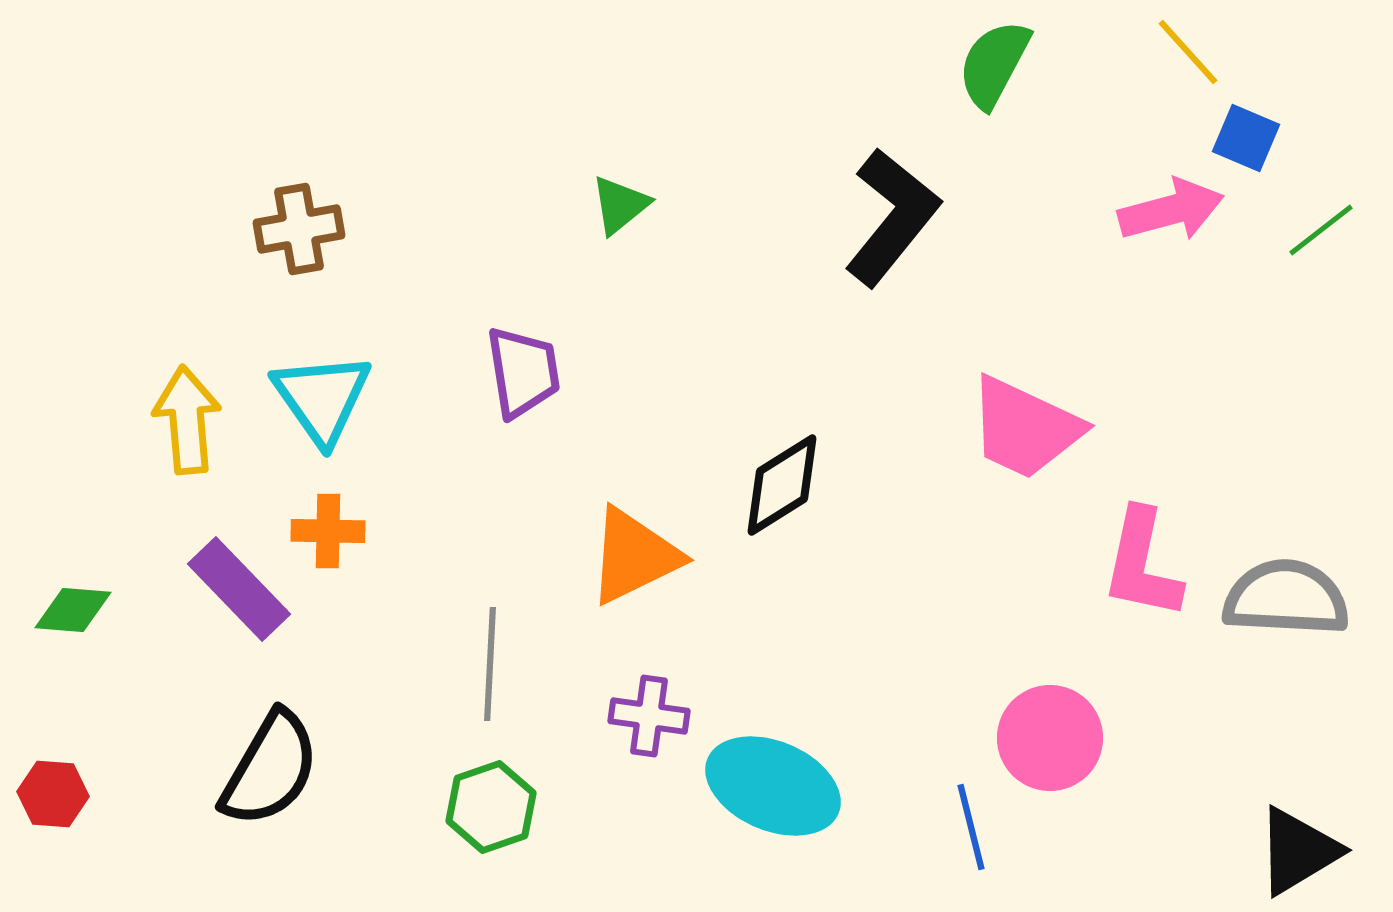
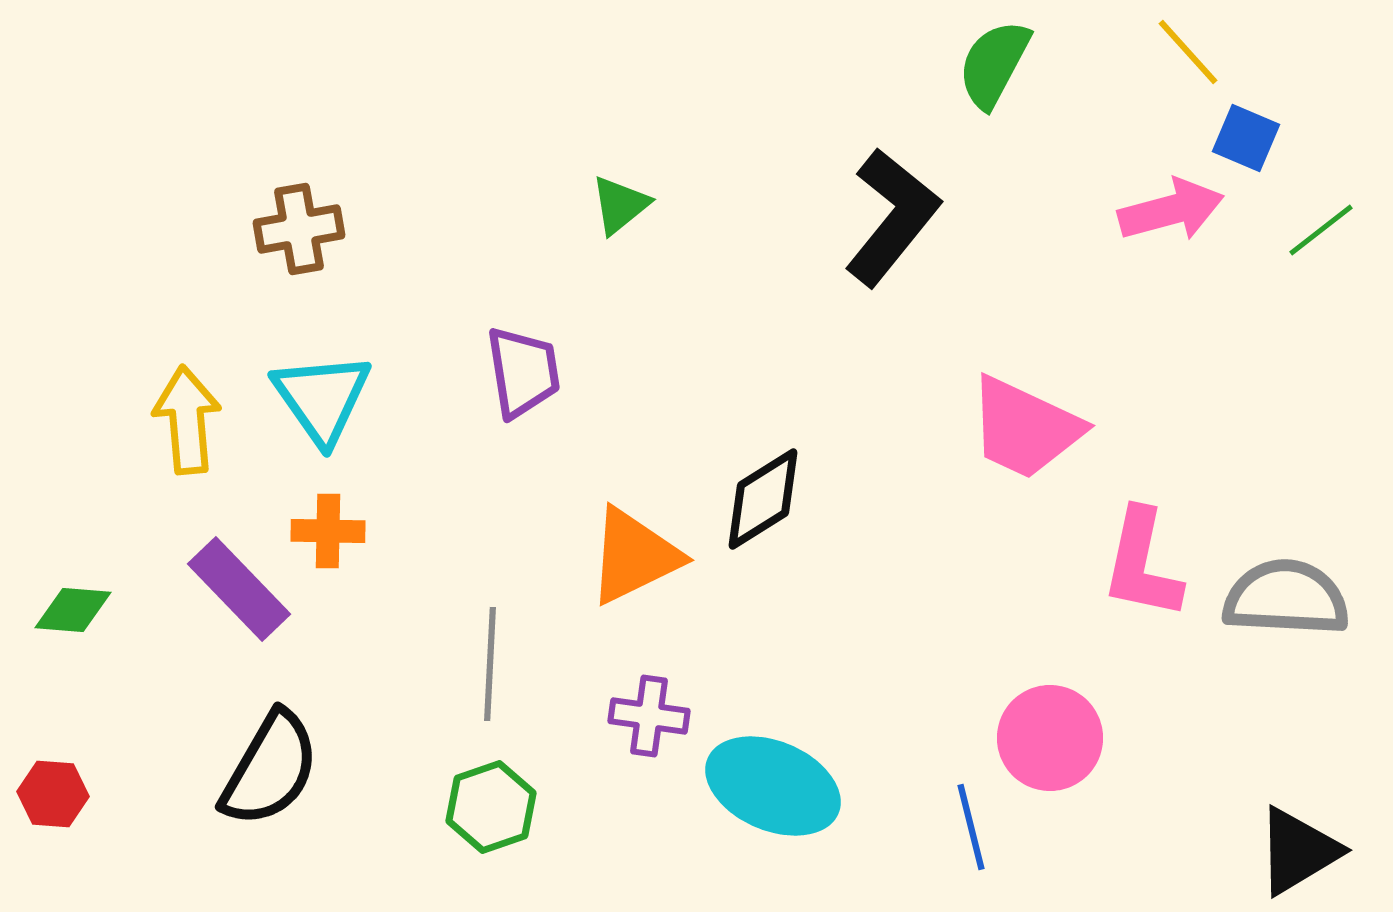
black diamond: moved 19 px left, 14 px down
